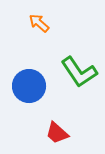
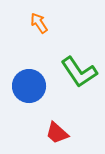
orange arrow: rotated 15 degrees clockwise
